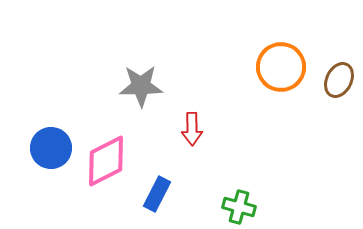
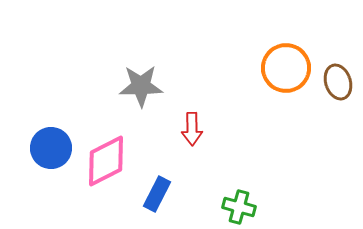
orange circle: moved 5 px right, 1 px down
brown ellipse: moved 1 px left, 2 px down; rotated 44 degrees counterclockwise
